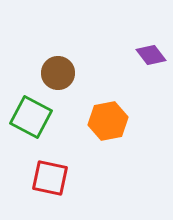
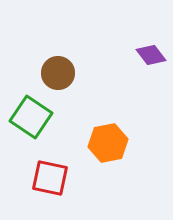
green square: rotated 6 degrees clockwise
orange hexagon: moved 22 px down
